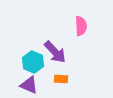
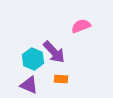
pink semicircle: rotated 108 degrees counterclockwise
purple arrow: moved 1 px left
cyan hexagon: moved 3 px up
